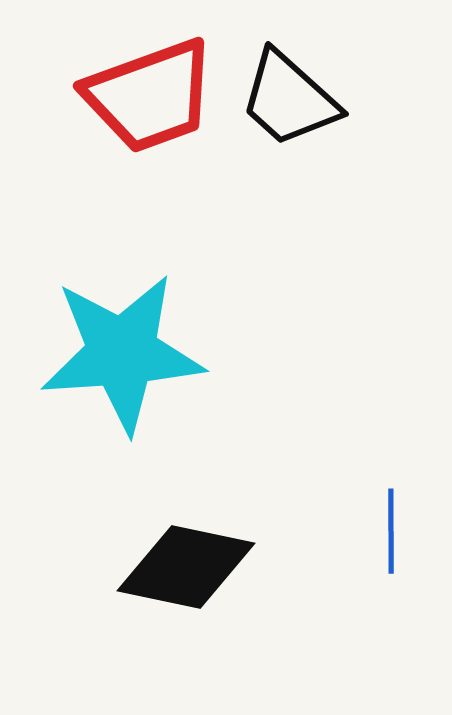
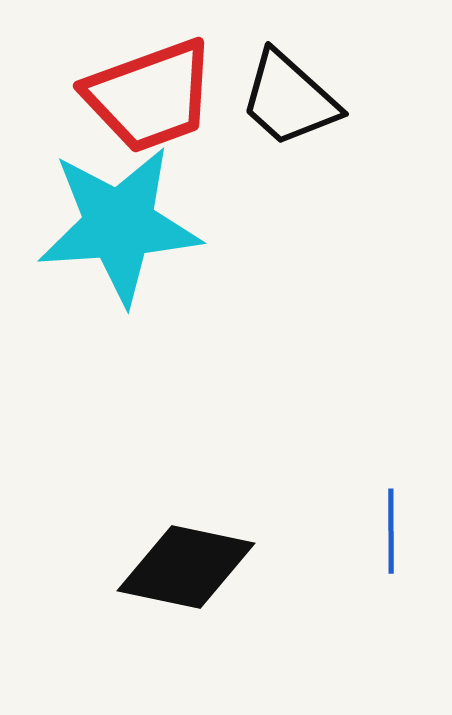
cyan star: moved 3 px left, 128 px up
